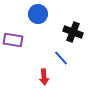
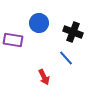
blue circle: moved 1 px right, 9 px down
blue line: moved 5 px right
red arrow: rotated 21 degrees counterclockwise
